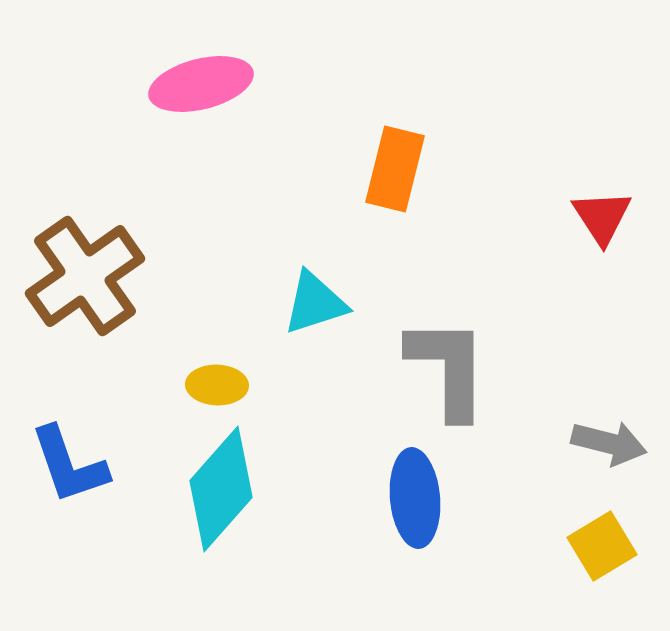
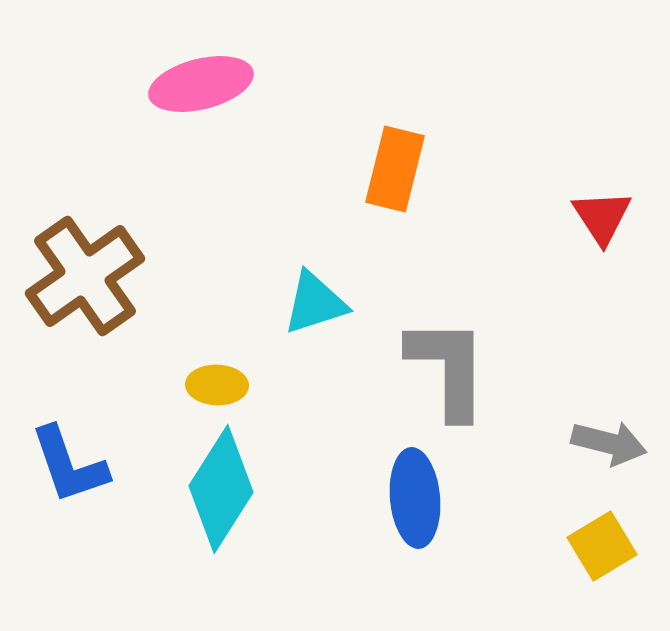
cyan diamond: rotated 9 degrees counterclockwise
